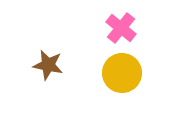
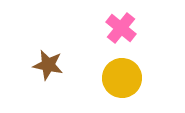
yellow circle: moved 5 px down
